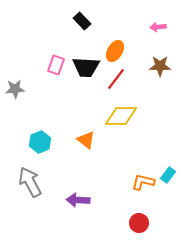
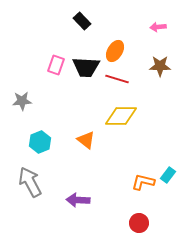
red line: moved 1 px right; rotated 70 degrees clockwise
gray star: moved 7 px right, 12 px down
